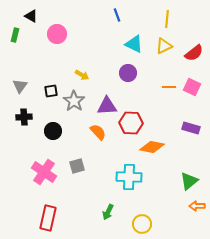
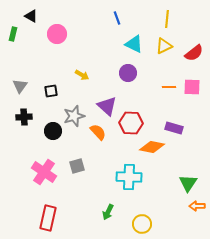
blue line: moved 3 px down
green rectangle: moved 2 px left, 1 px up
pink square: rotated 24 degrees counterclockwise
gray star: moved 15 px down; rotated 20 degrees clockwise
purple triangle: rotated 45 degrees clockwise
purple rectangle: moved 17 px left
green triangle: moved 1 px left, 2 px down; rotated 18 degrees counterclockwise
